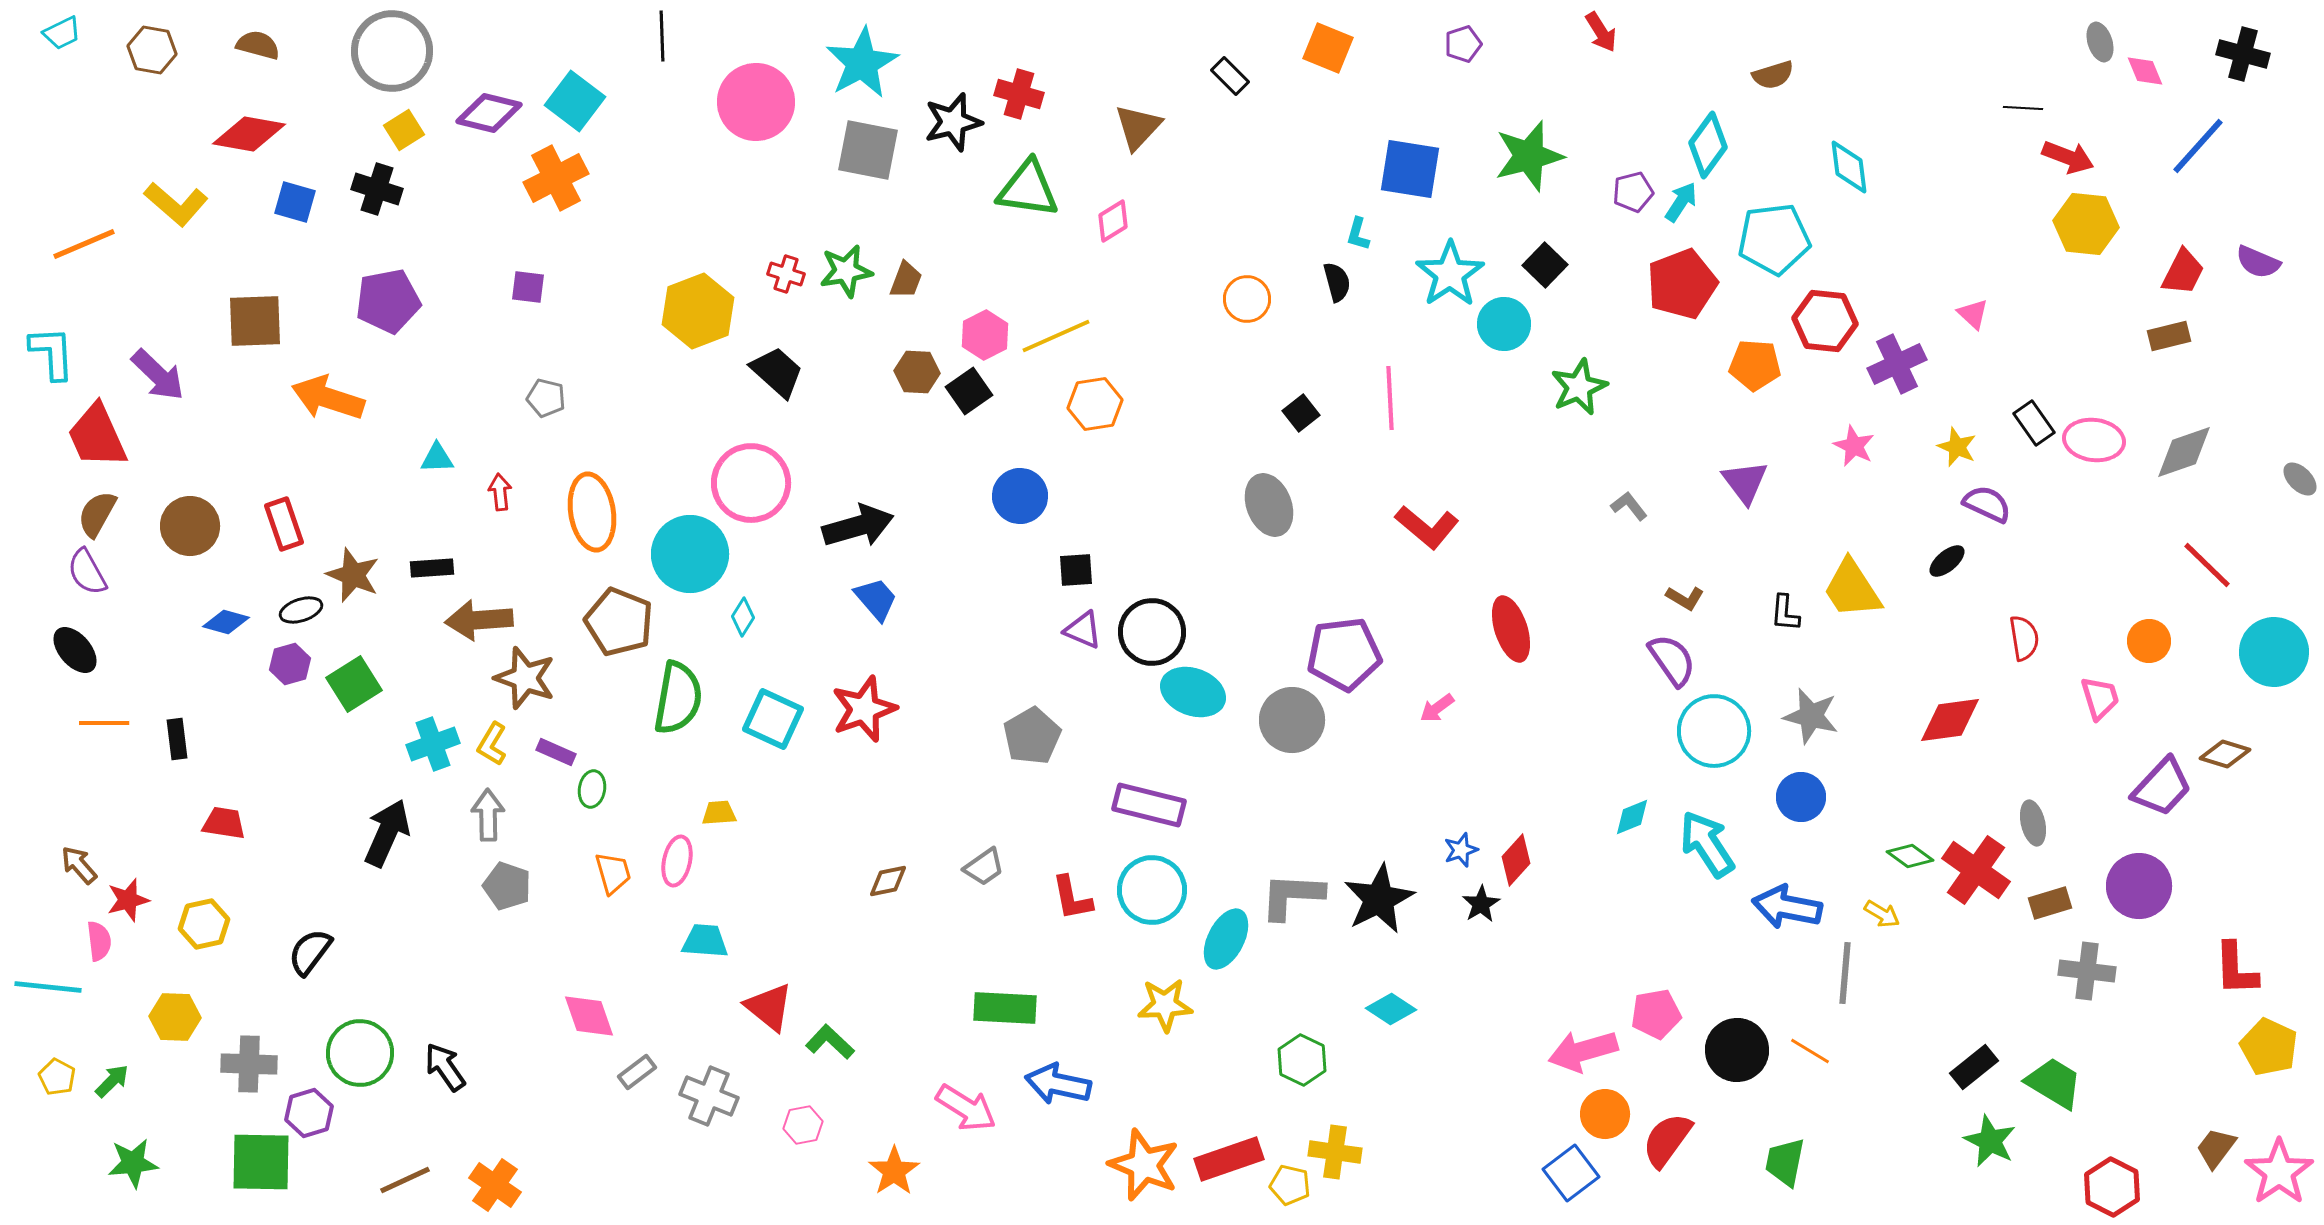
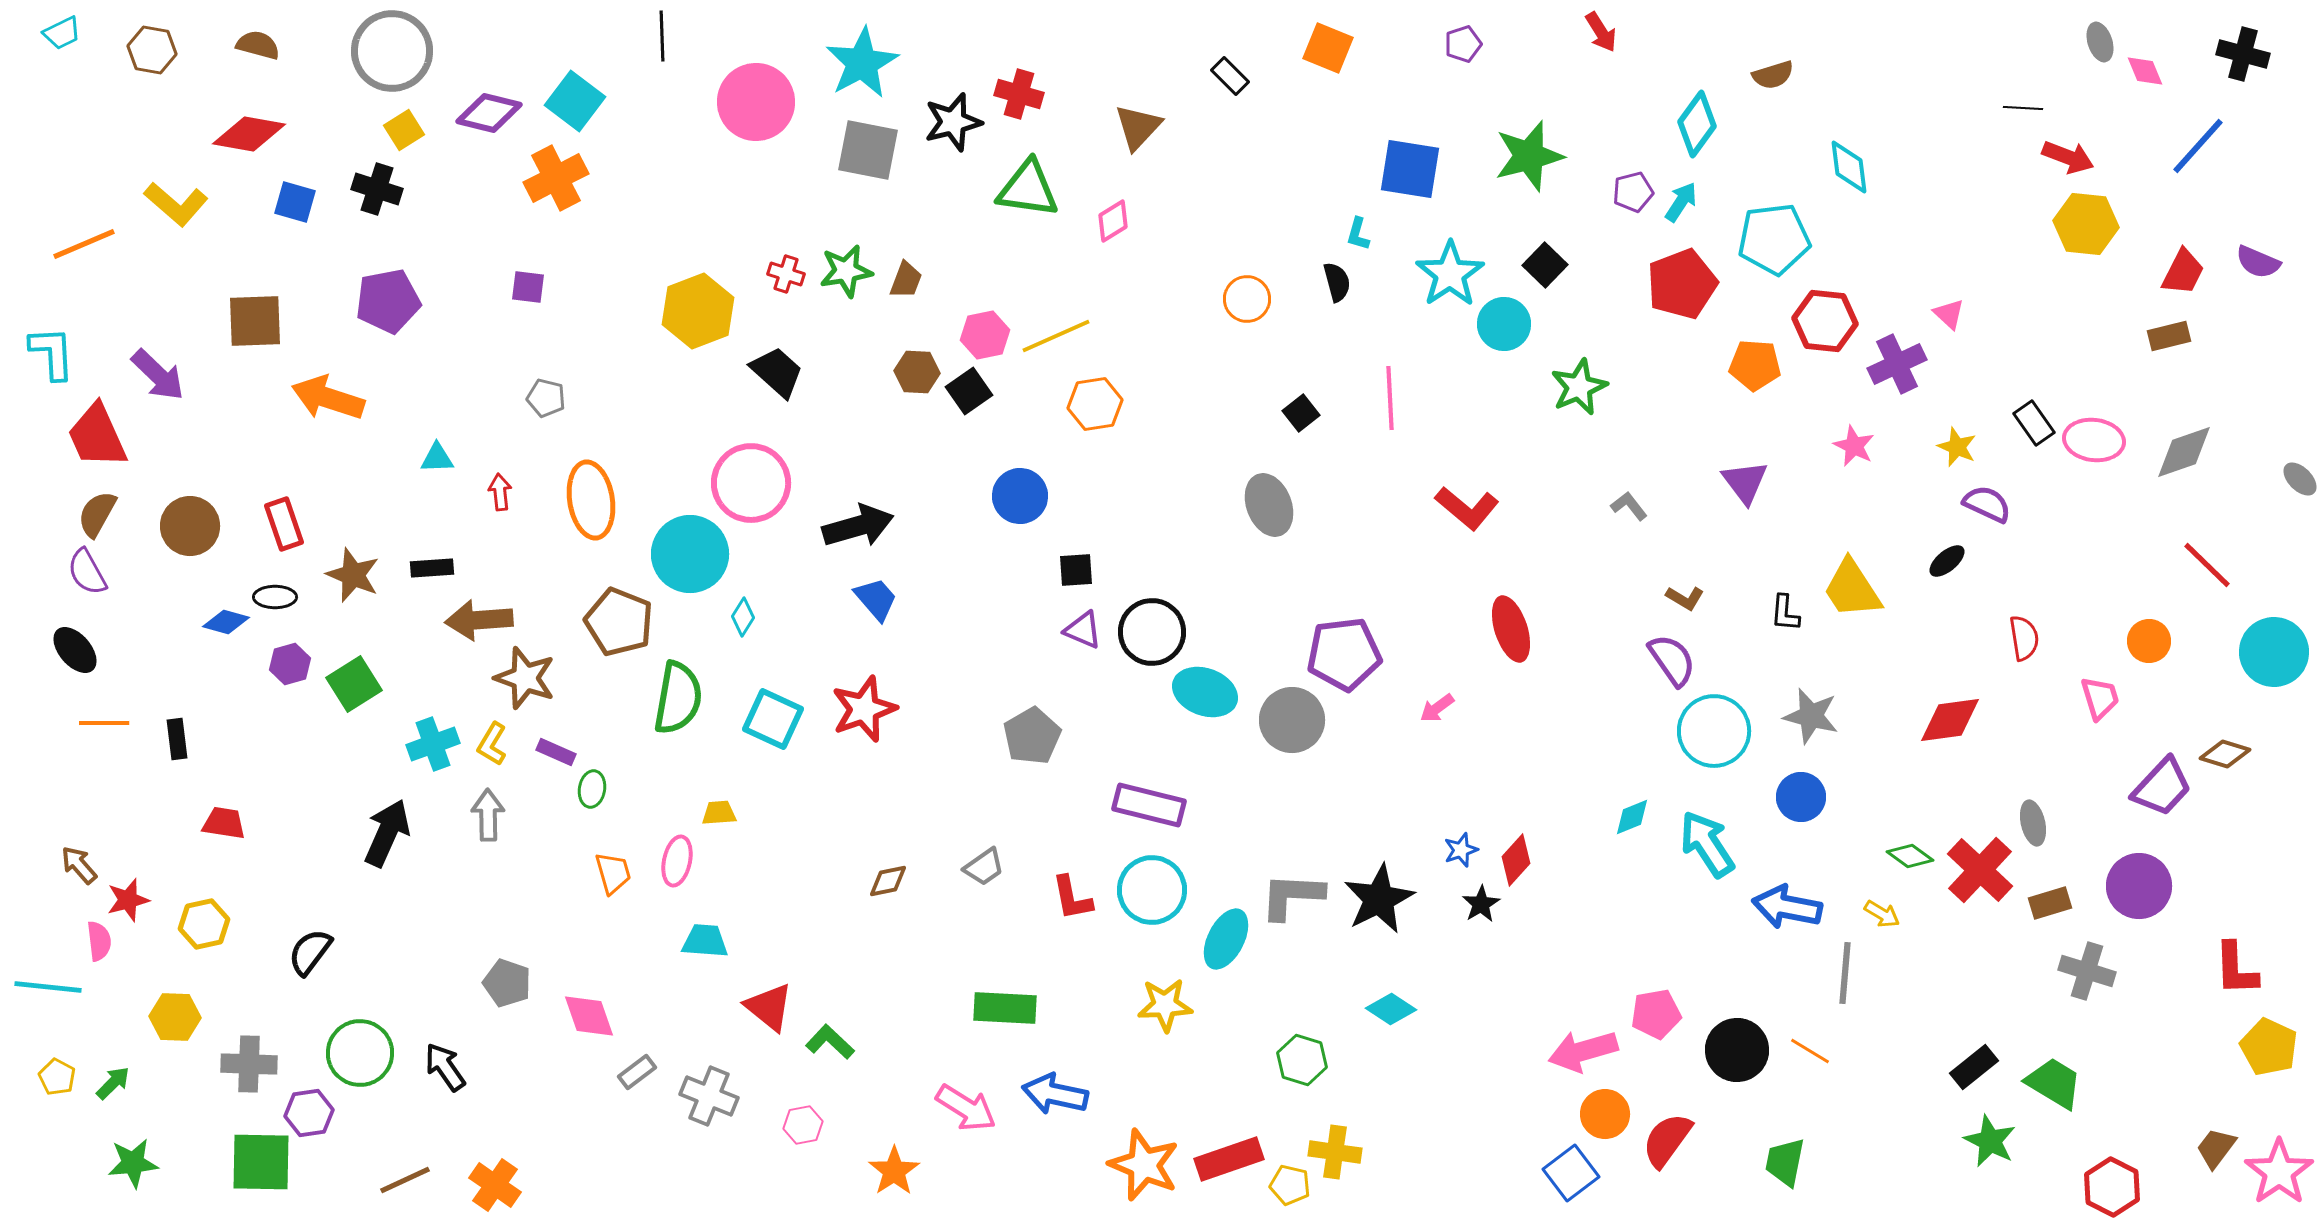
cyan diamond at (1708, 145): moved 11 px left, 21 px up
pink triangle at (1973, 314): moved 24 px left
pink hexagon at (985, 335): rotated 15 degrees clockwise
orange ellipse at (592, 512): moved 1 px left, 12 px up
red L-shape at (1427, 527): moved 40 px right, 19 px up
black ellipse at (301, 610): moved 26 px left, 13 px up; rotated 18 degrees clockwise
cyan ellipse at (1193, 692): moved 12 px right
red cross at (1976, 870): moved 4 px right; rotated 8 degrees clockwise
gray pentagon at (507, 886): moved 97 px down
gray cross at (2087, 971): rotated 10 degrees clockwise
green hexagon at (1302, 1060): rotated 9 degrees counterclockwise
green arrow at (112, 1081): moved 1 px right, 2 px down
blue arrow at (1058, 1084): moved 3 px left, 10 px down
purple hexagon at (309, 1113): rotated 9 degrees clockwise
